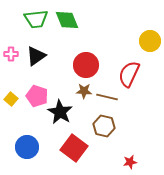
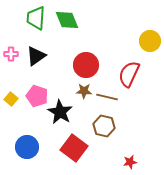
green trapezoid: moved 1 px up; rotated 100 degrees clockwise
